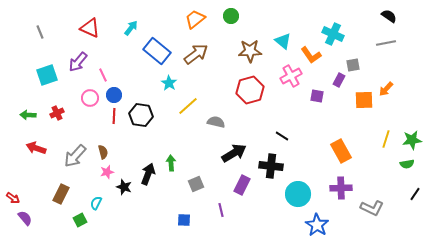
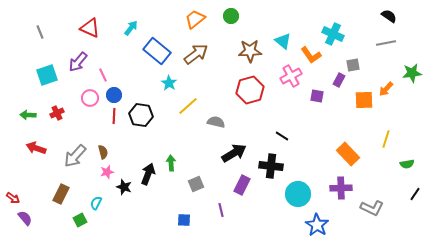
green star at (412, 140): moved 67 px up
orange rectangle at (341, 151): moved 7 px right, 3 px down; rotated 15 degrees counterclockwise
